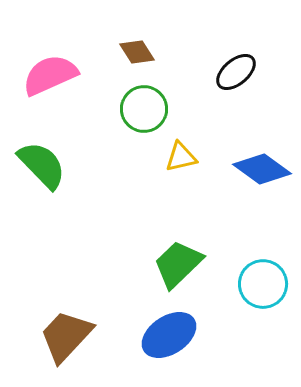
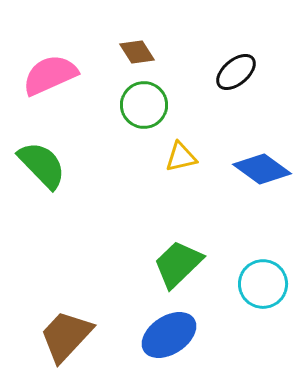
green circle: moved 4 px up
